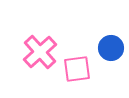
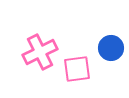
pink cross: rotated 16 degrees clockwise
